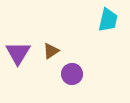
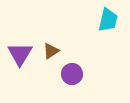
purple triangle: moved 2 px right, 1 px down
